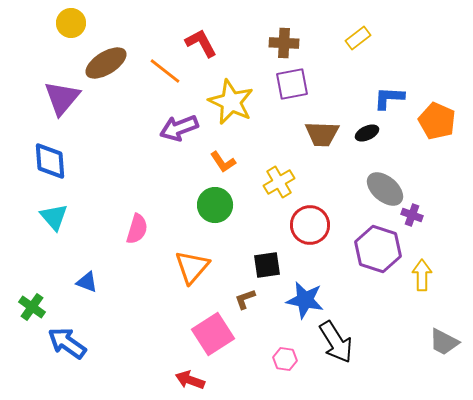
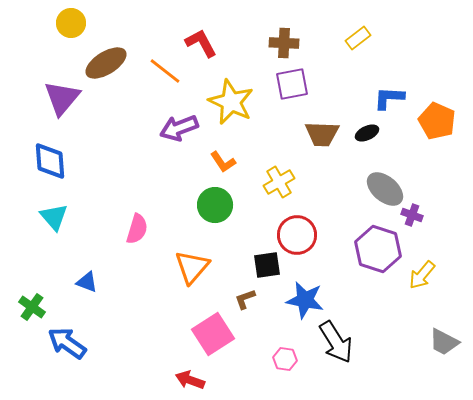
red circle: moved 13 px left, 10 px down
yellow arrow: rotated 140 degrees counterclockwise
